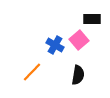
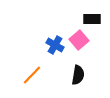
orange line: moved 3 px down
